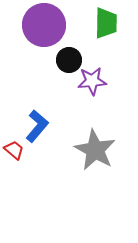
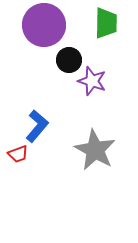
purple star: rotated 24 degrees clockwise
red trapezoid: moved 4 px right, 4 px down; rotated 120 degrees clockwise
